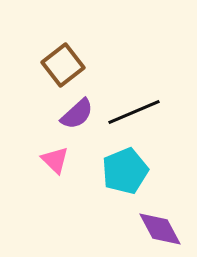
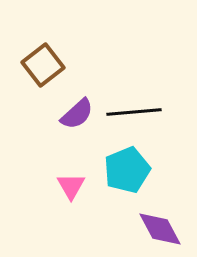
brown square: moved 20 px left
black line: rotated 18 degrees clockwise
pink triangle: moved 16 px right, 26 px down; rotated 16 degrees clockwise
cyan pentagon: moved 2 px right, 1 px up
